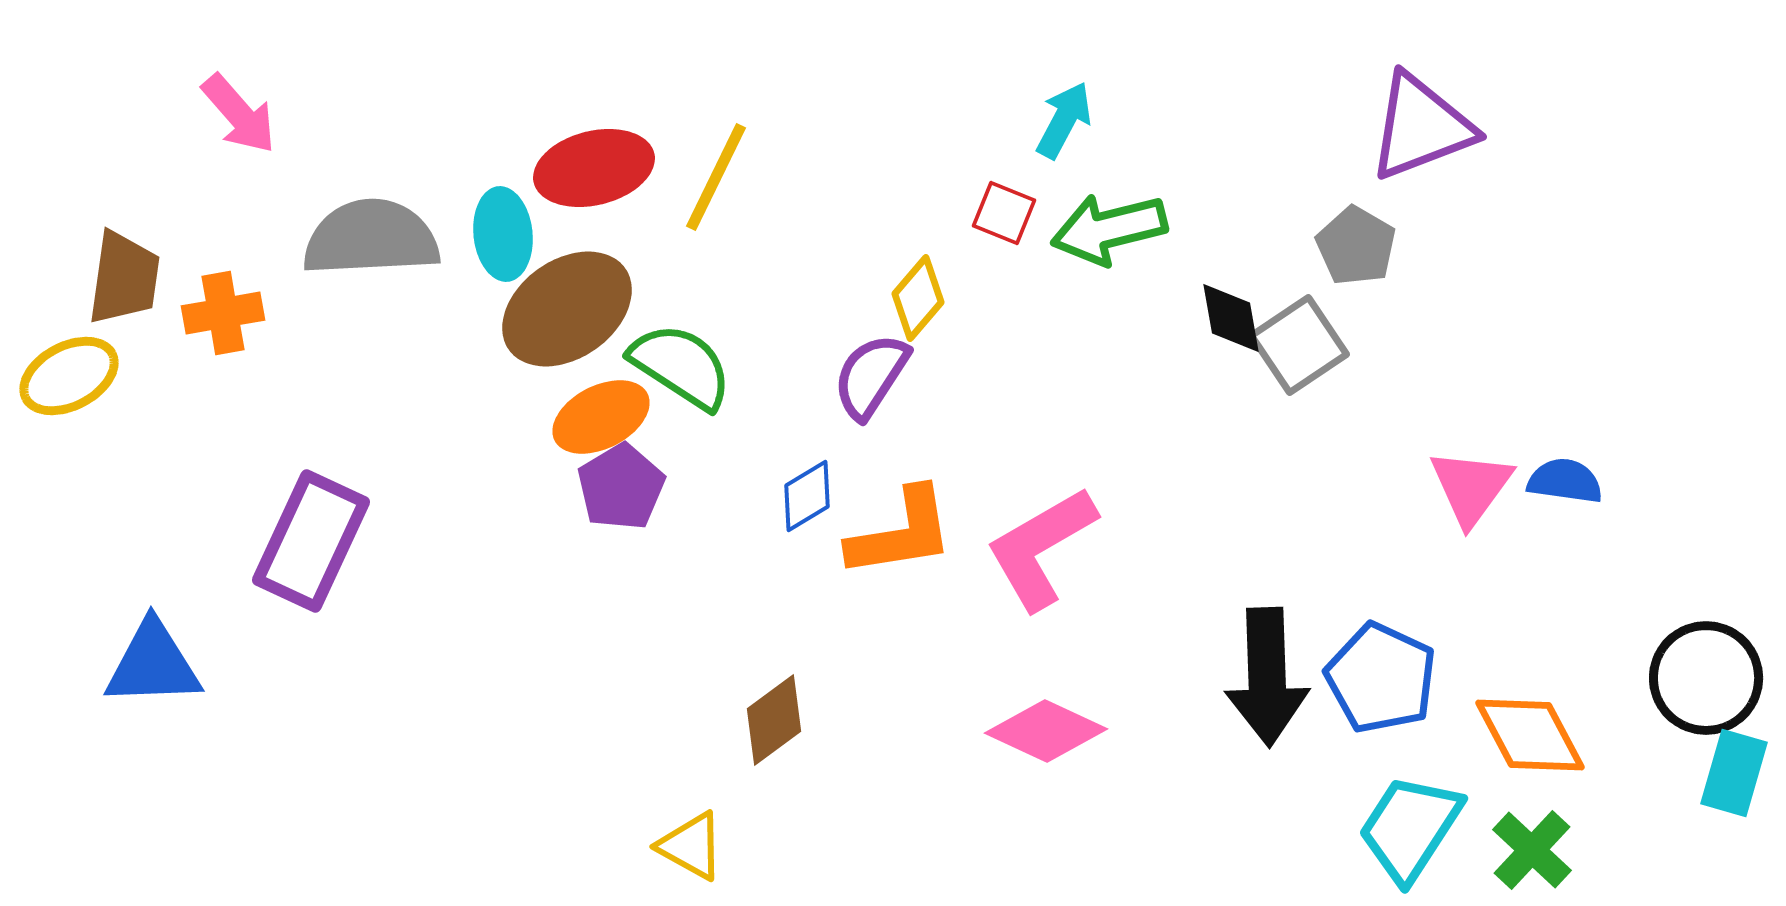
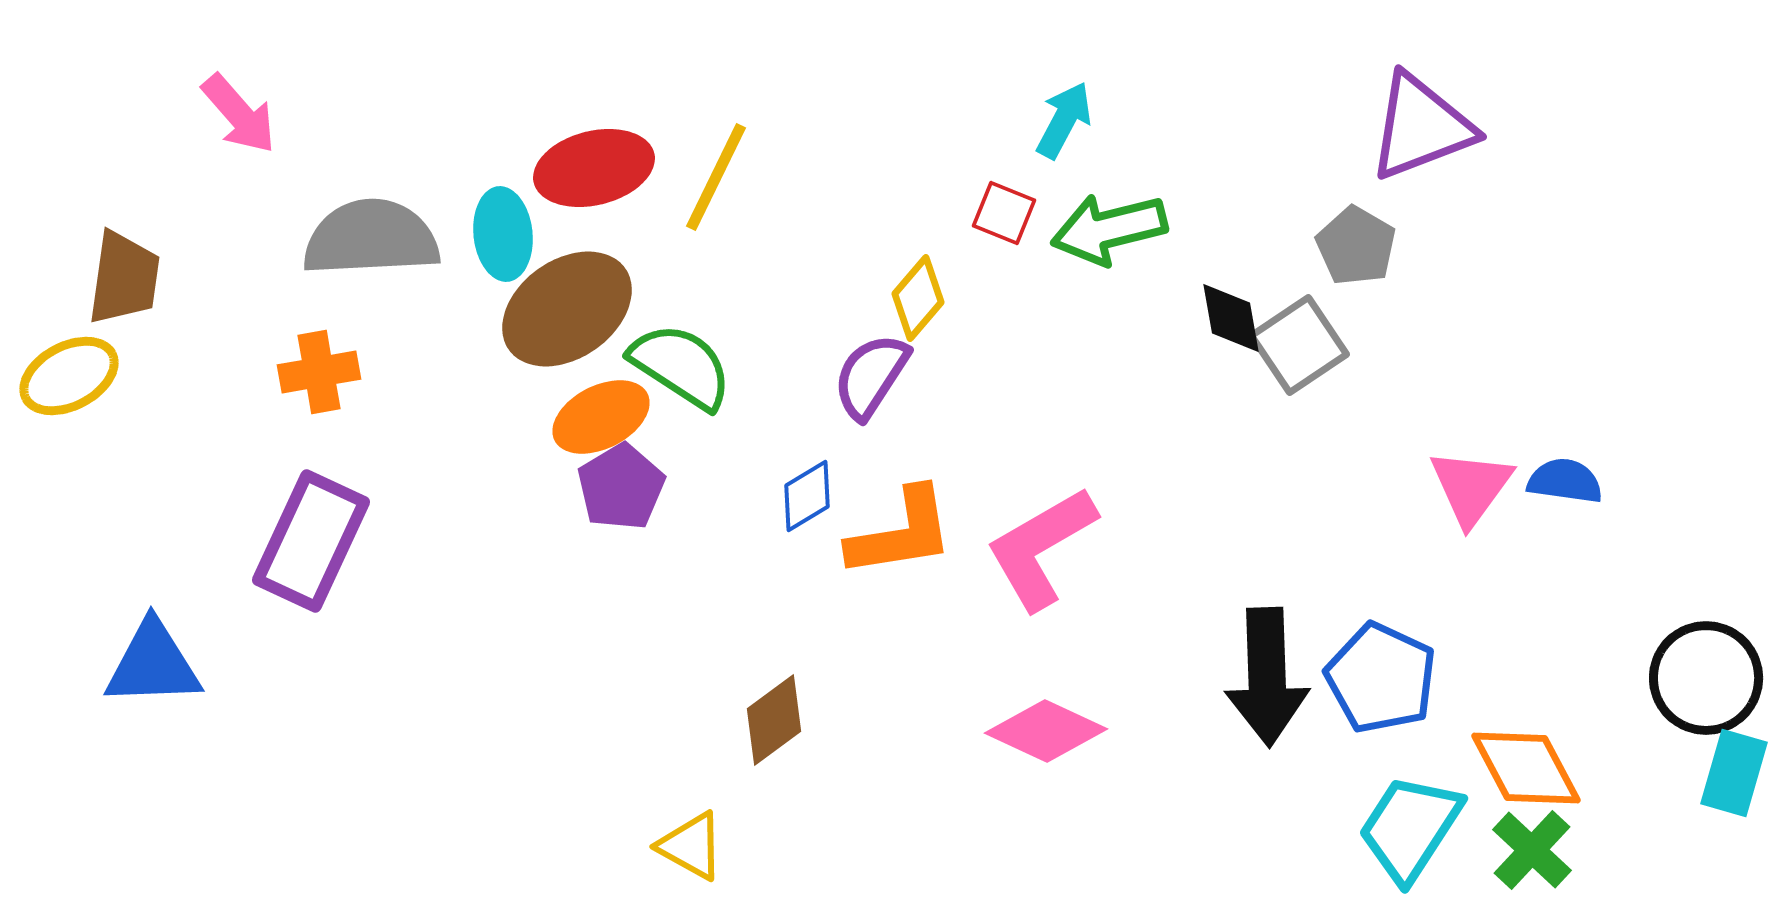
orange cross: moved 96 px right, 59 px down
orange diamond: moved 4 px left, 33 px down
